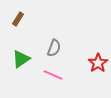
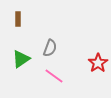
brown rectangle: rotated 32 degrees counterclockwise
gray semicircle: moved 4 px left
pink line: moved 1 px right, 1 px down; rotated 12 degrees clockwise
